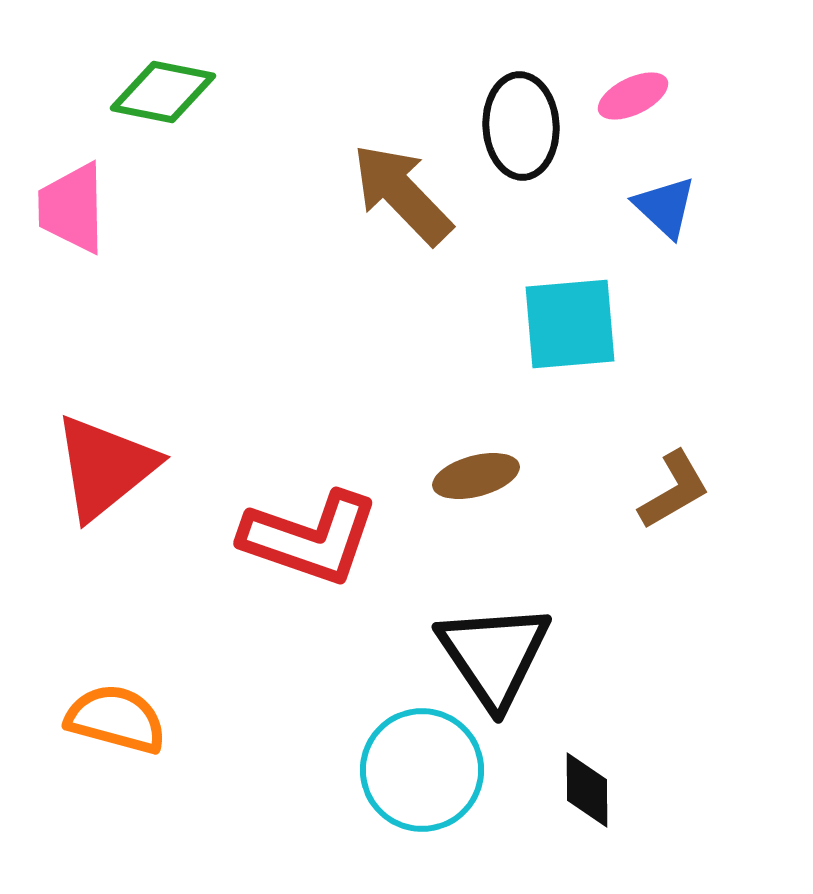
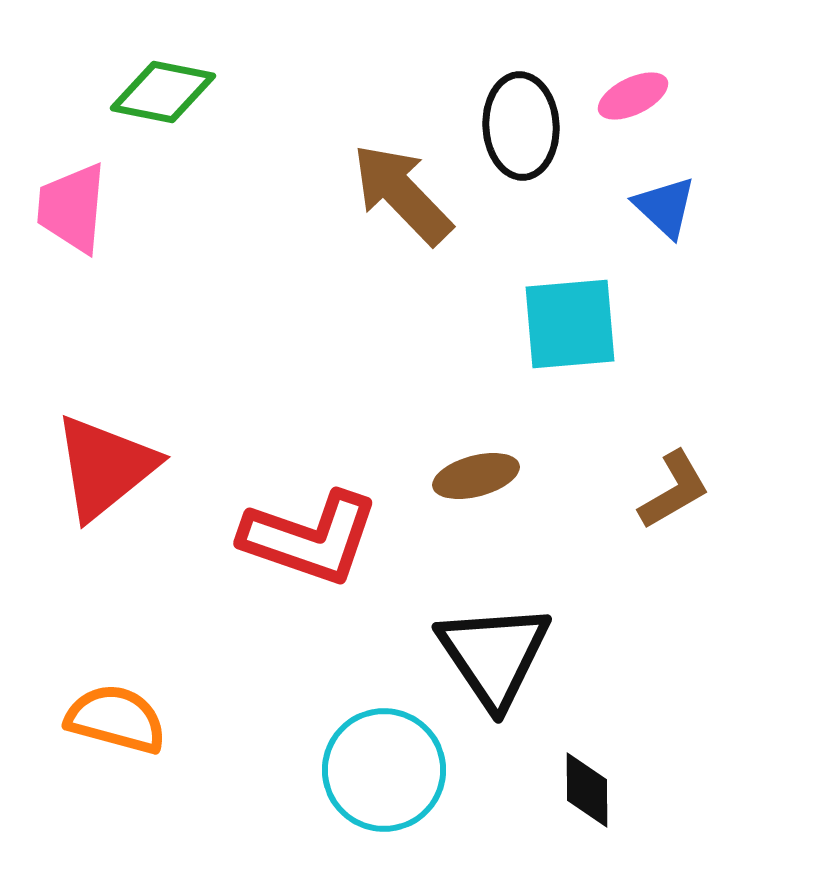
pink trapezoid: rotated 6 degrees clockwise
cyan circle: moved 38 px left
